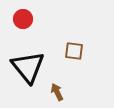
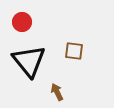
red circle: moved 1 px left, 3 px down
black triangle: moved 1 px right, 6 px up
